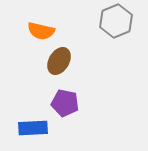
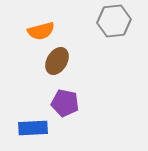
gray hexagon: moved 2 px left; rotated 16 degrees clockwise
orange semicircle: rotated 28 degrees counterclockwise
brown ellipse: moved 2 px left
